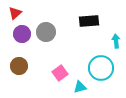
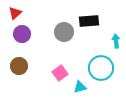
gray circle: moved 18 px right
